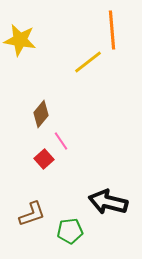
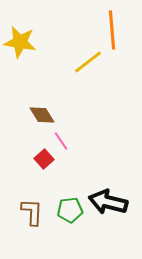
yellow star: moved 2 px down
brown diamond: moved 1 px right, 1 px down; rotated 72 degrees counterclockwise
brown L-shape: moved 2 px up; rotated 68 degrees counterclockwise
green pentagon: moved 21 px up
